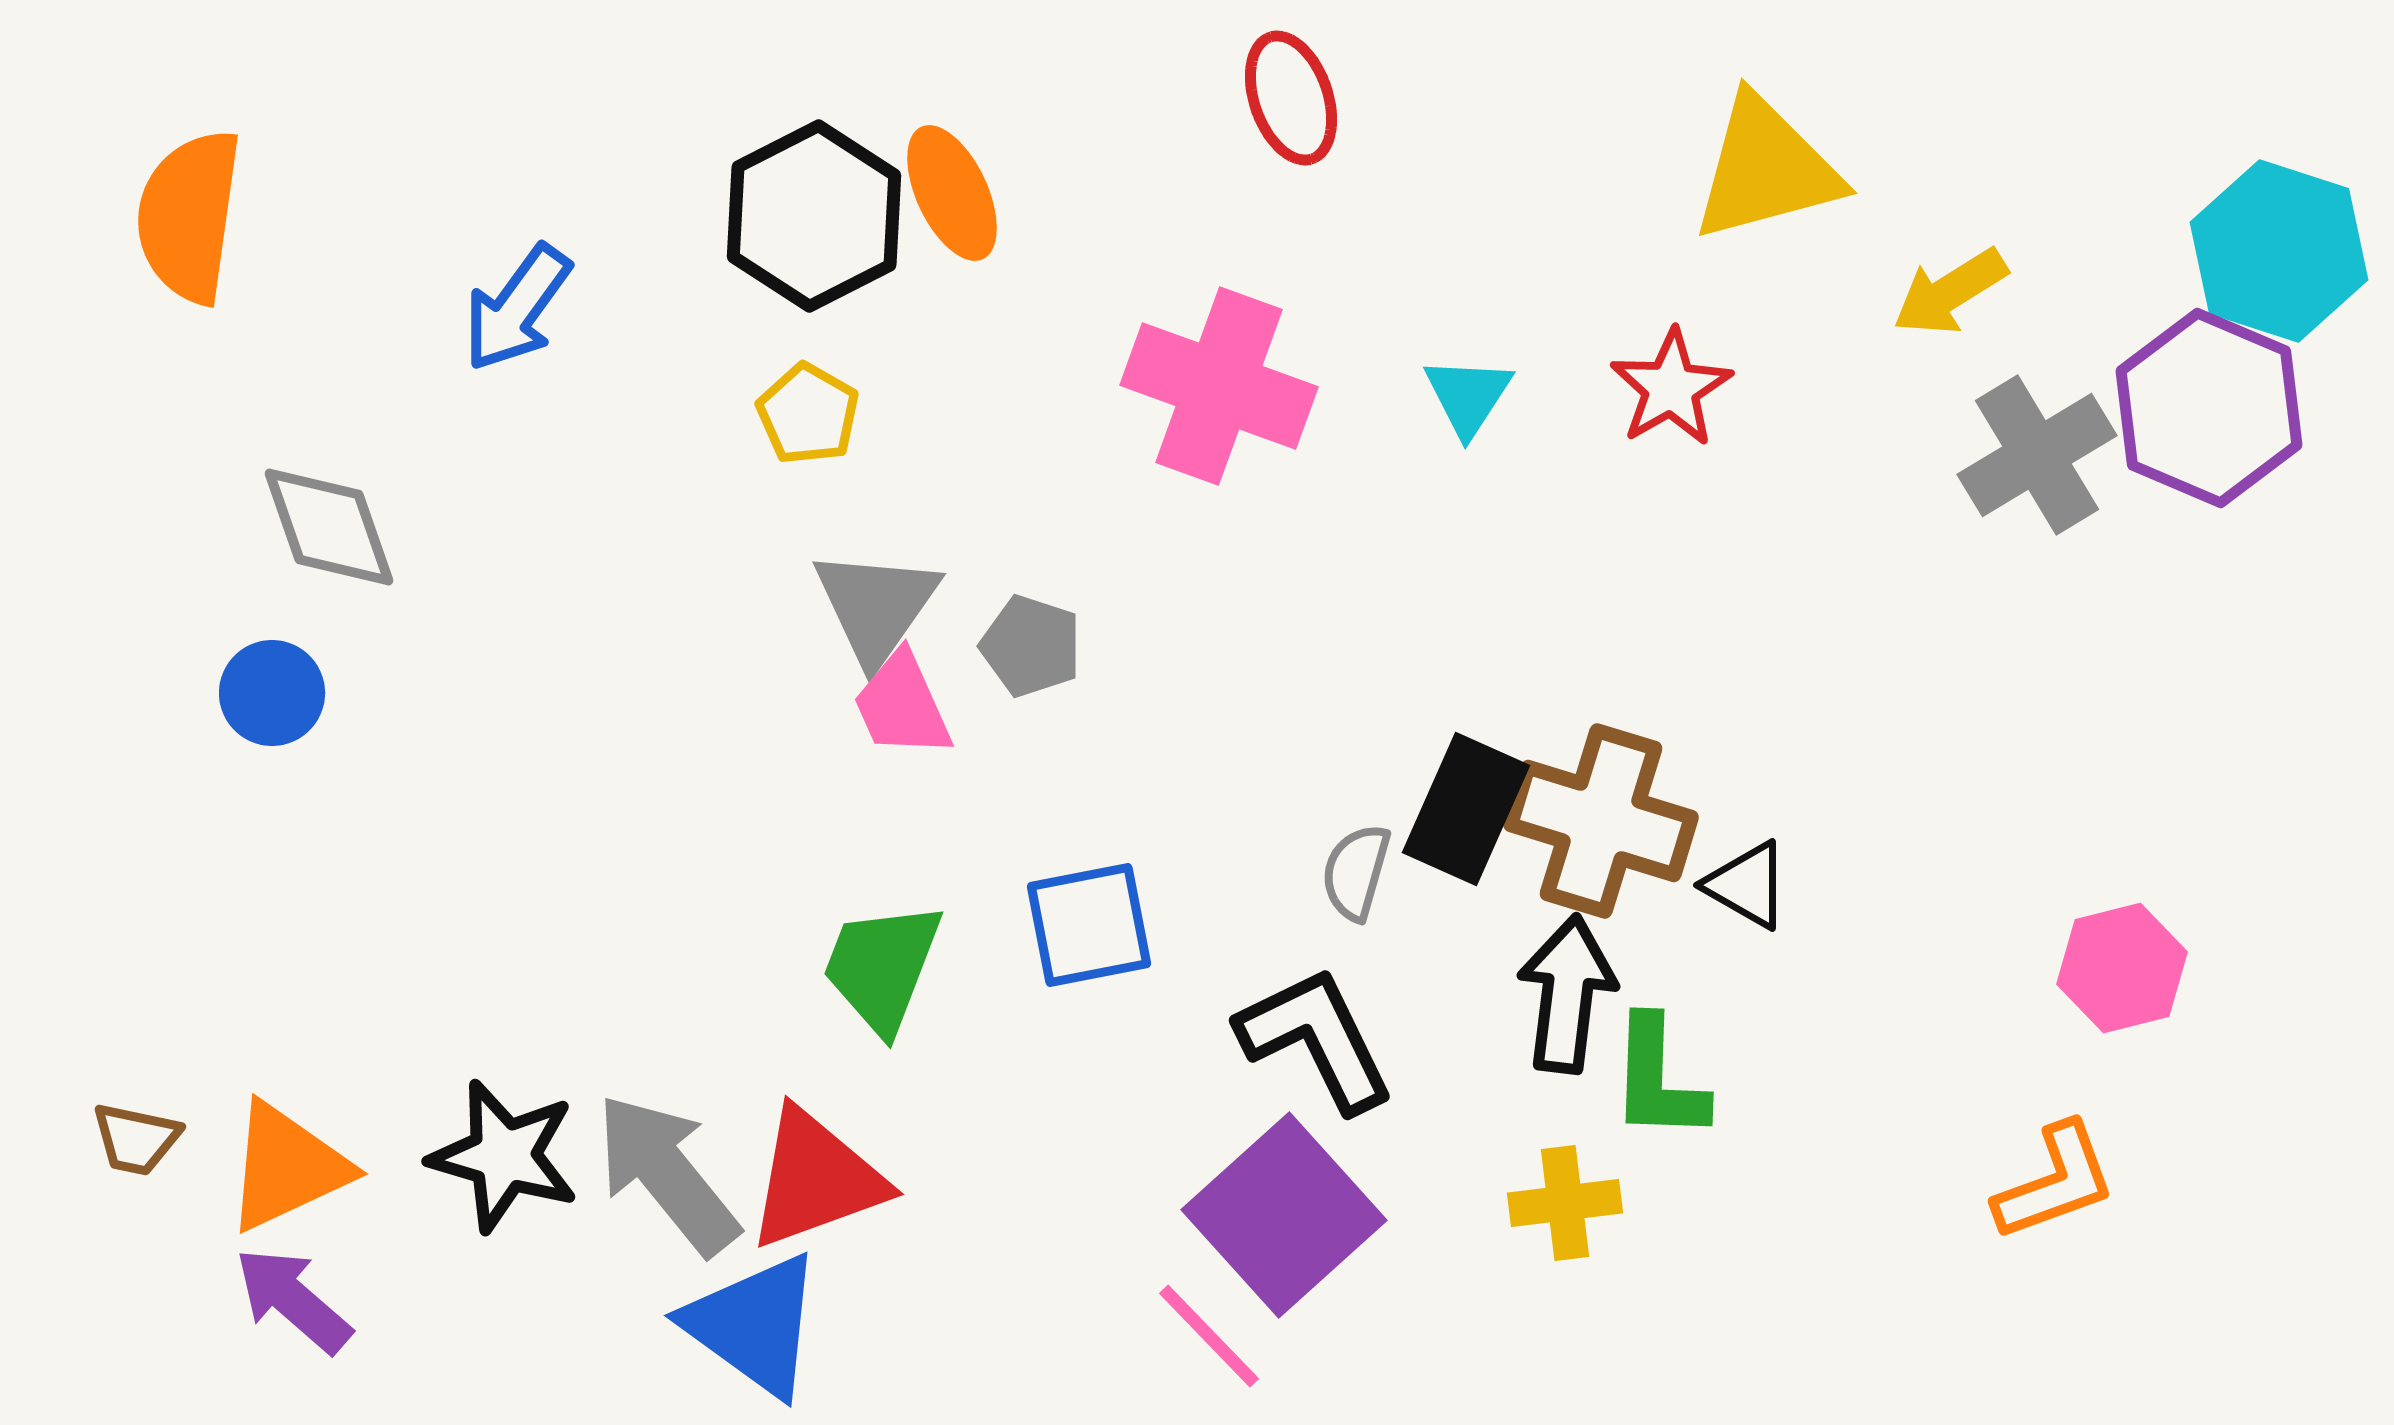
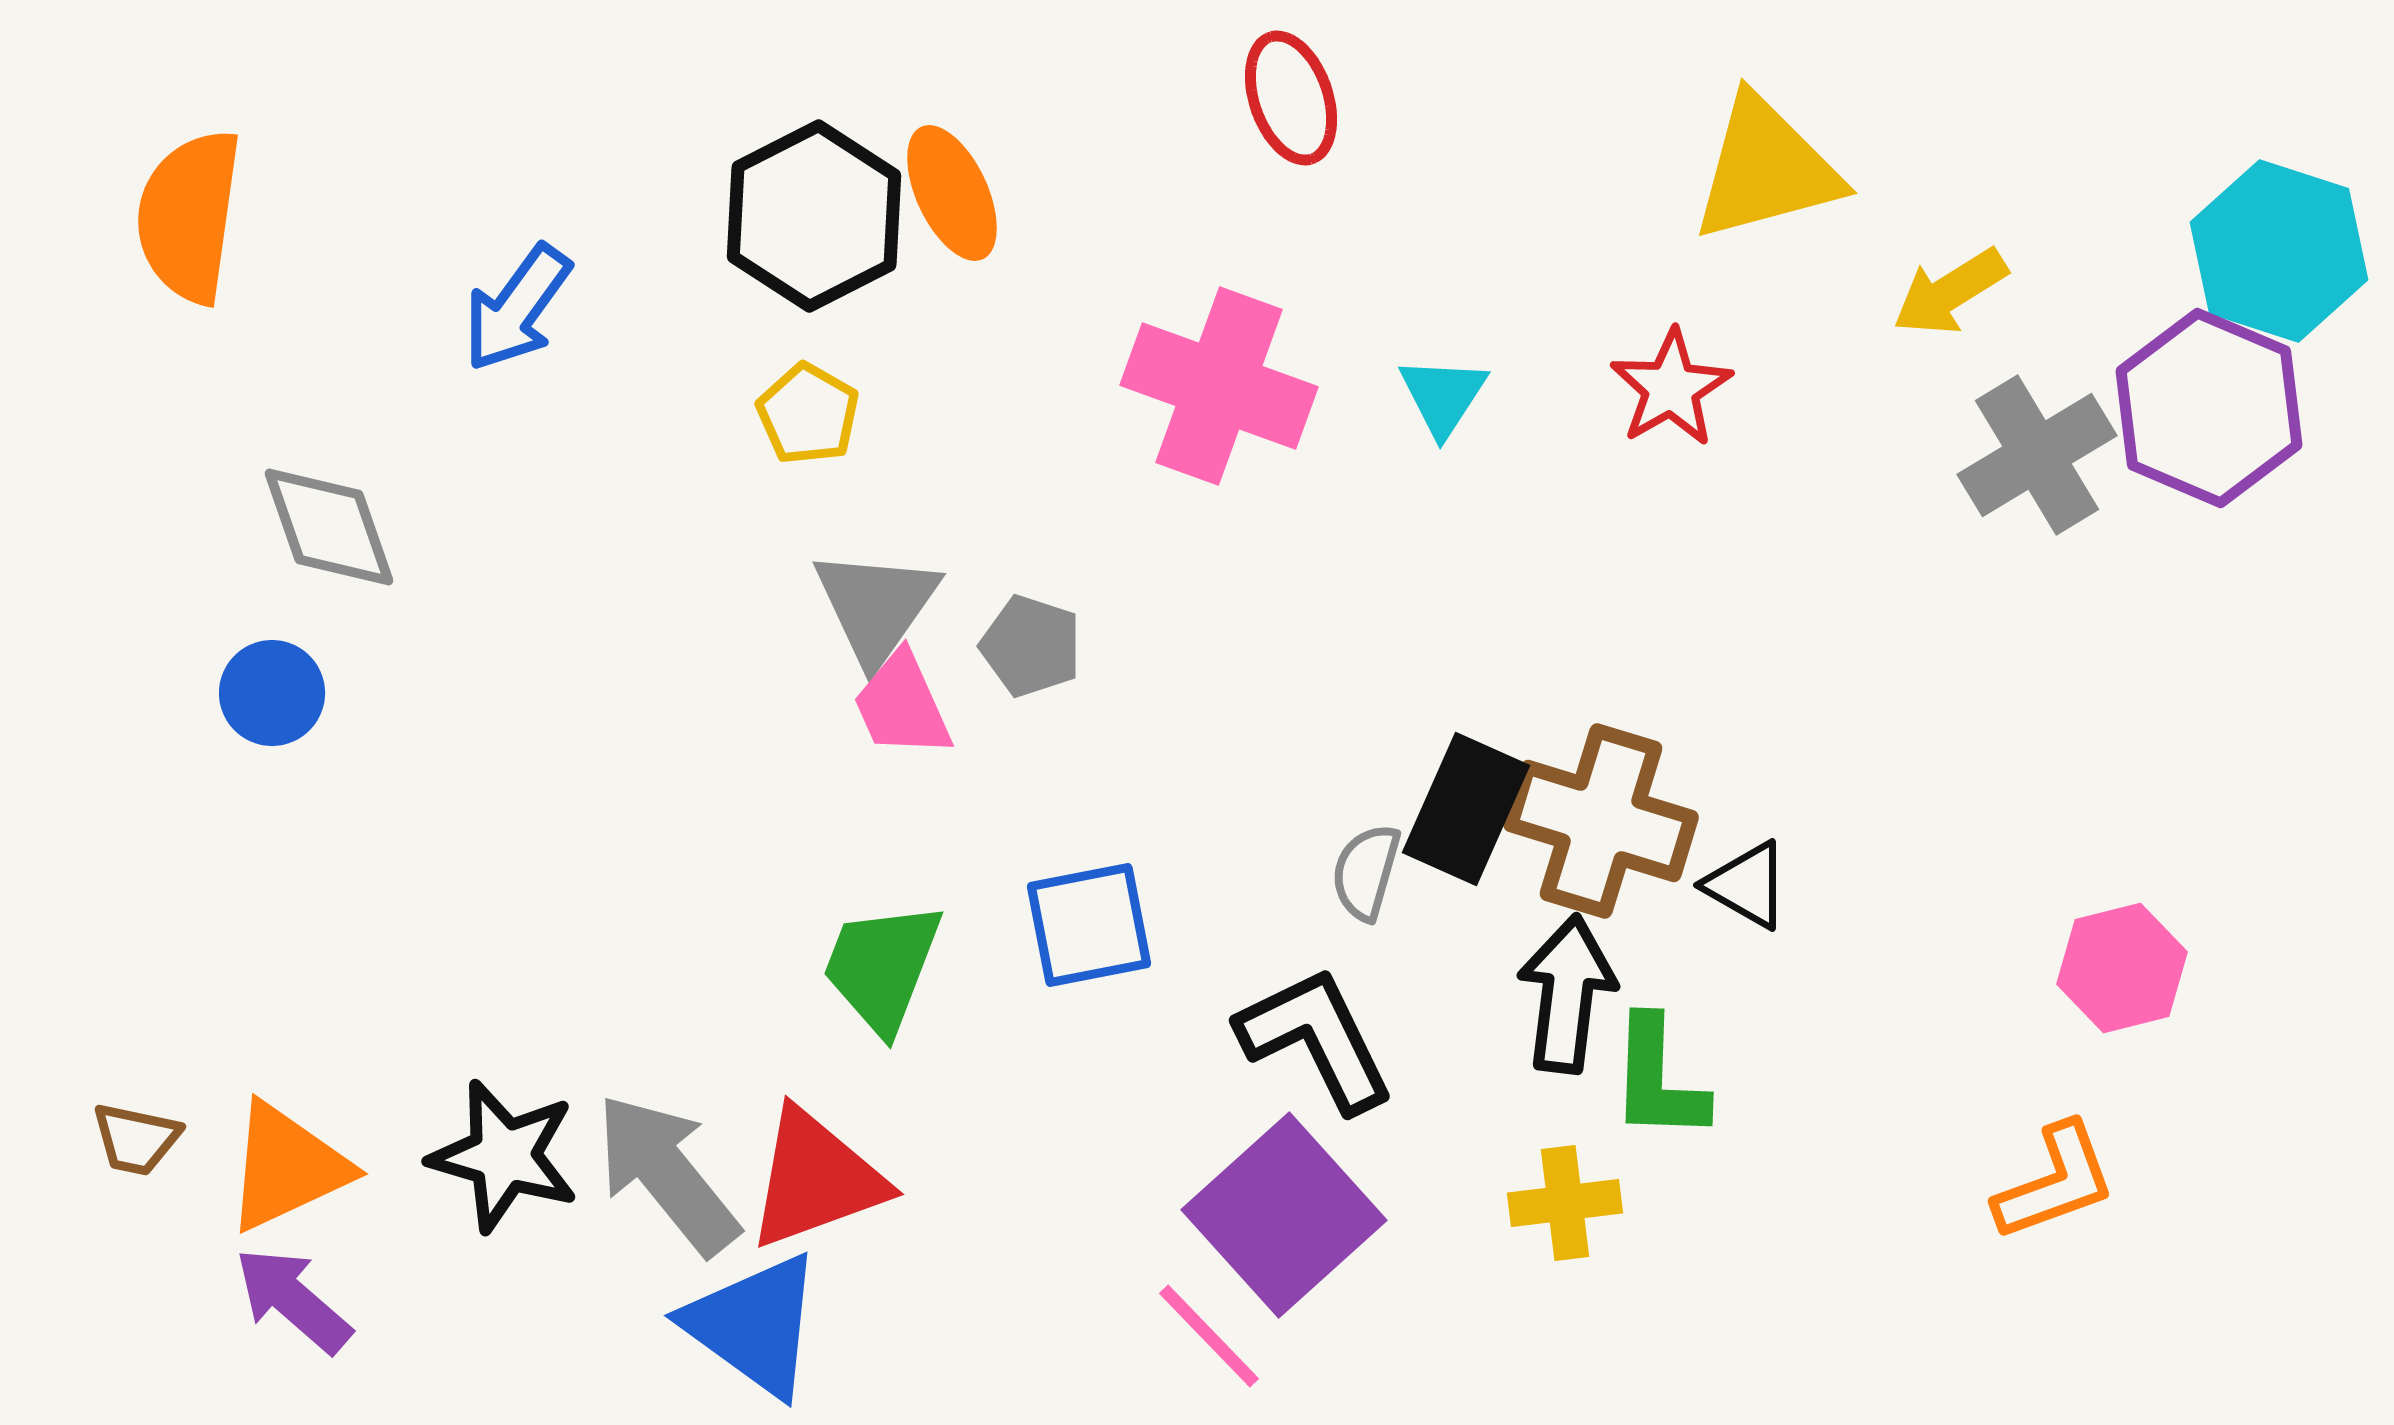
cyan triangle: moved 25 px left
gray semicircle: moved 10 px right
